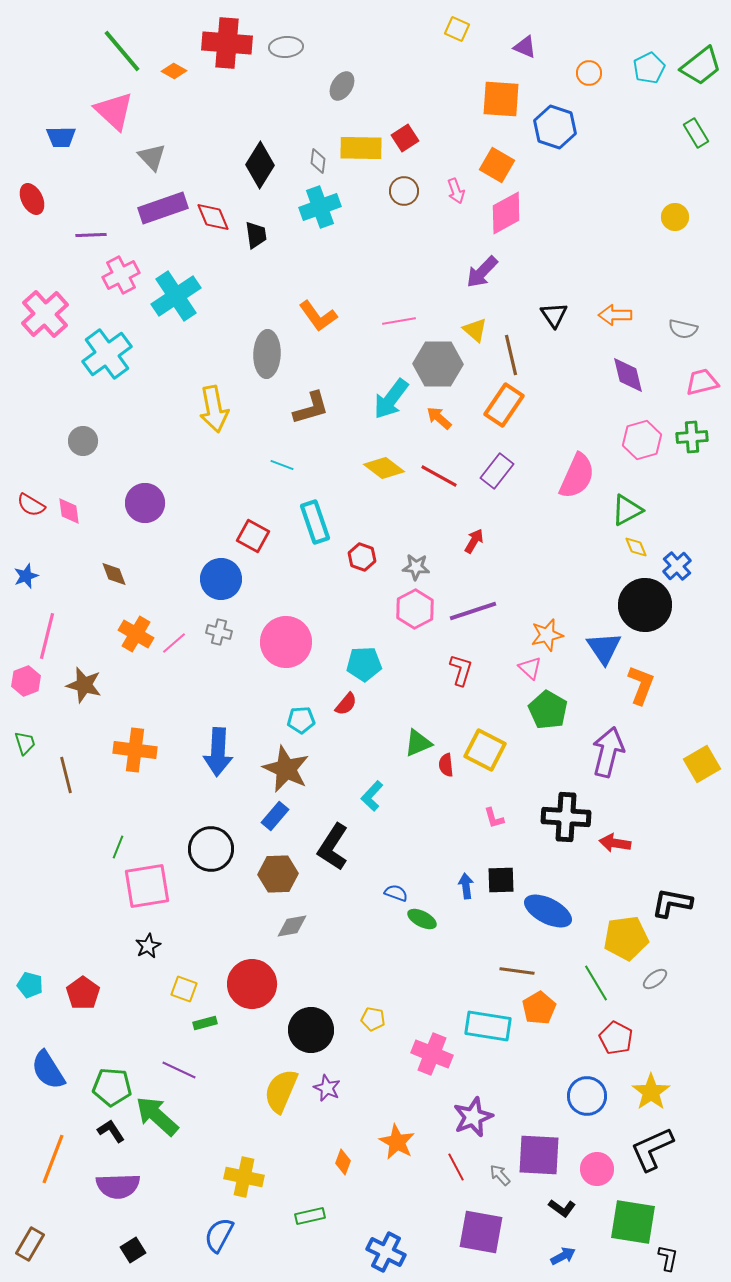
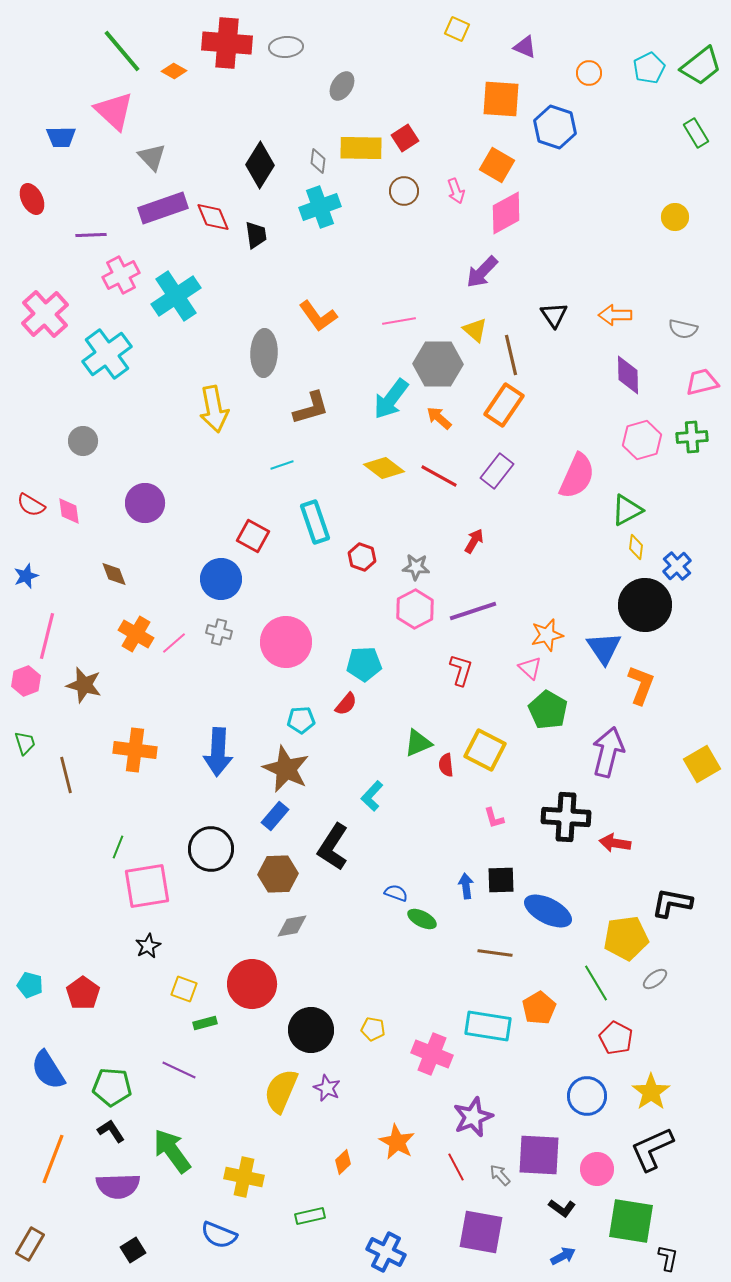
gray ellipse at (267, 354): moved 3 px left, 1 px up
purple diamond at (628, 375): rotated 12 degrees clockwise
cyan line at (282, 465): rotated 40 degrees counterclockwise
yellow diamond at (636, 547): rotated 30 degrees clockwise
brown line at (517, 971): moved 22 px left, 18 px up
yellow pentagon at (373, 1019): moved 10 px down
green arrow at (157, 1116): moved 15 px right, 35 px down; rotated 12 degrees clockwise
orange diamond at (343, 1162): rotated 25 degrees clockwise
green square at (633, 1222): moved 2 px left, 1 px up
blue semicircle at (219, 1235): rotated 96 degrees counterclockwise
